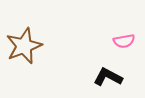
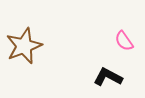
pink semicircle: rotated 65 degrees clockwise
